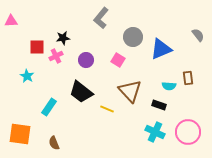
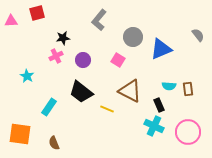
gray L-shape: moved 2 px left, 2 px down
red square: moved 34 px up; rotated 14 degrees counterclockwise
purple circle: moved 3 px left
brown rectangle: moved 11 px down
brown triangle: rotated 20 degrees counterclockwise
black rectangle: rotated 48 degrees clockwise
cyan cross: moved 1 px left, 6 px up
